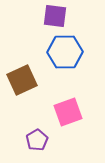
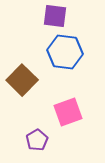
blue hexagon: rotated 8 degrees clockwise
brown square: rotated 20 degrees counterclockwise
